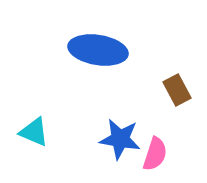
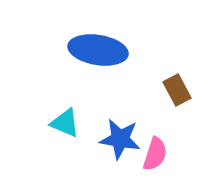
cyan triangle: moved 31 px right, 9 px up
